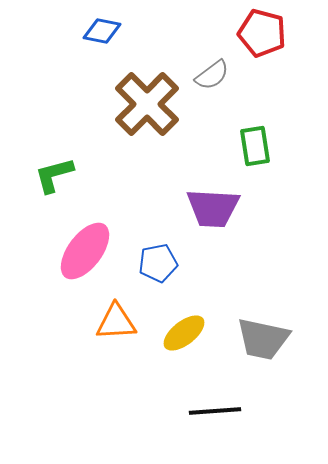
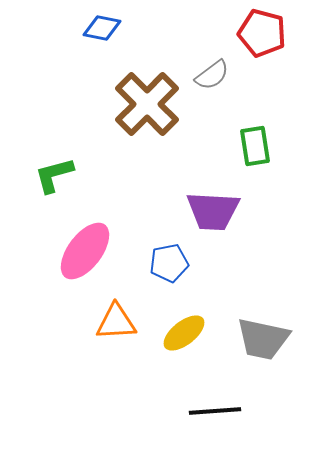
blue diamond: moved 3 px up
purple trapezoid: moved 3 px down
blue pentagon: moved 11 px right
